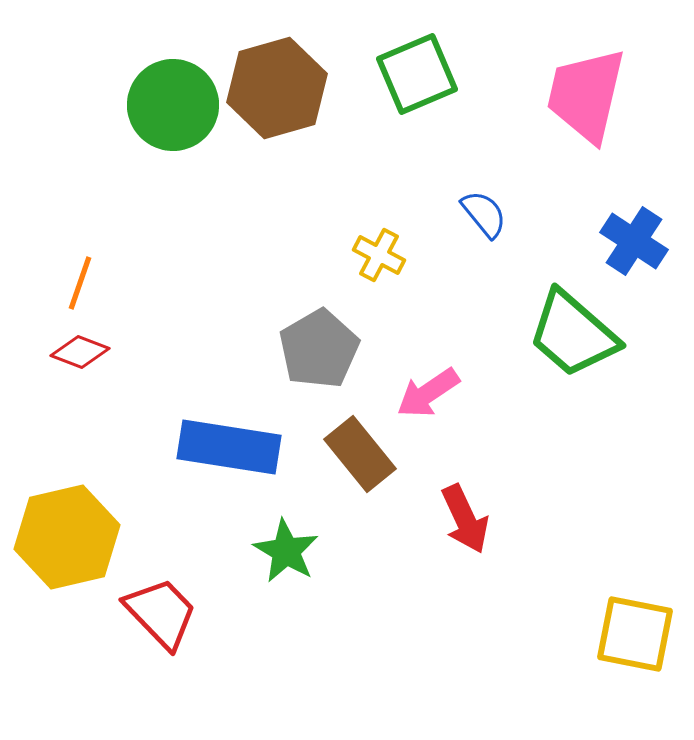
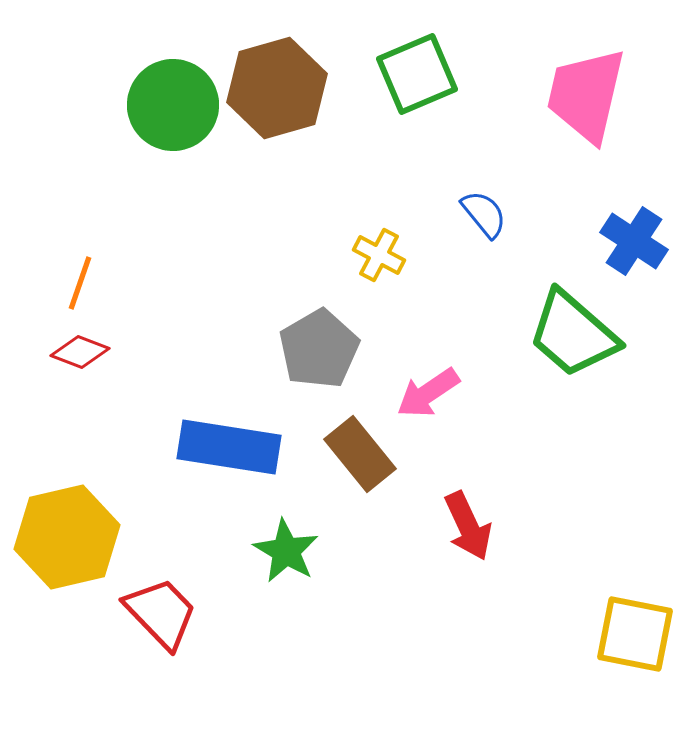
red arrow: moved 3 px right, 7 px down
